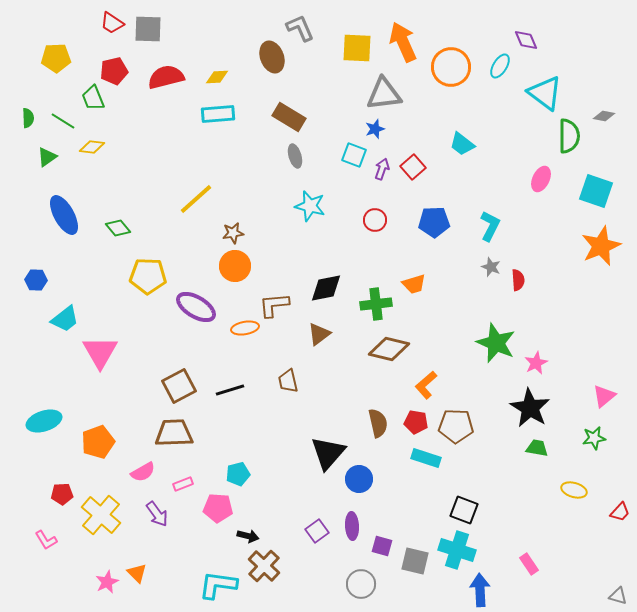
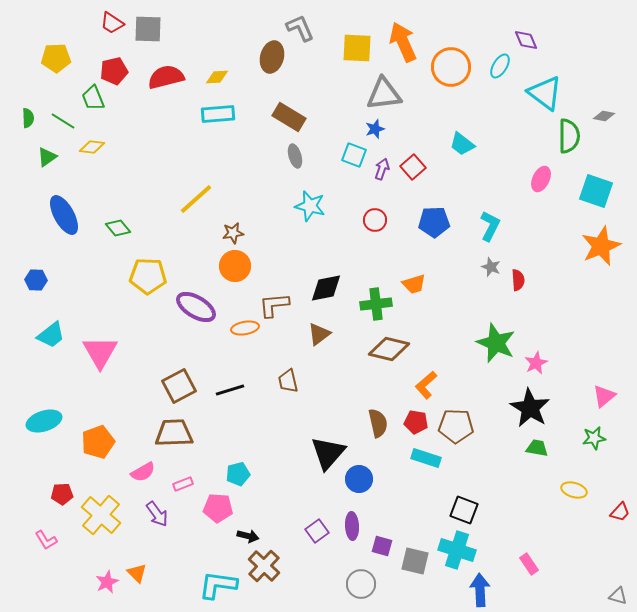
brown ellipse at (272, 57): rotated 36 degrees clockwise
cyan trapezoid at (65, 319): moved 14 px left, 16 px down
